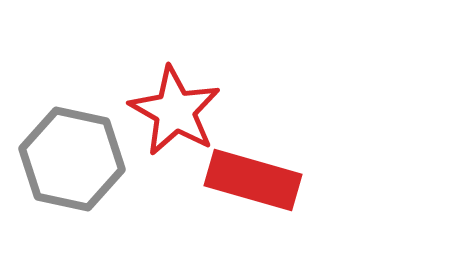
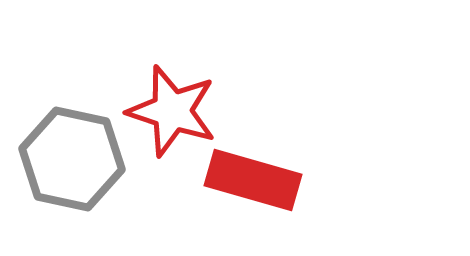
red star: moved 3 px left; rotated 12 degrees counterclockwise
